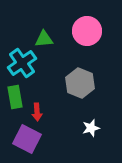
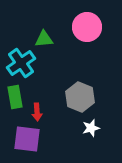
pink circle: moved 4 px up
cyan cross: moved 1 px left
gray hexagon: moved 14 px down
purple square: rotated 20 degrees counterclockwise
